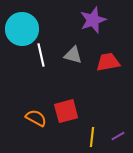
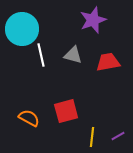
orange semicircle: moved 7 px left
